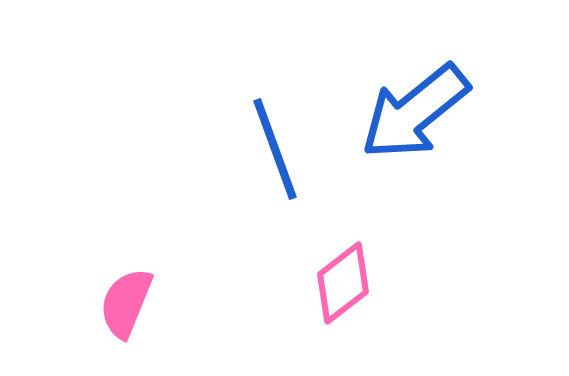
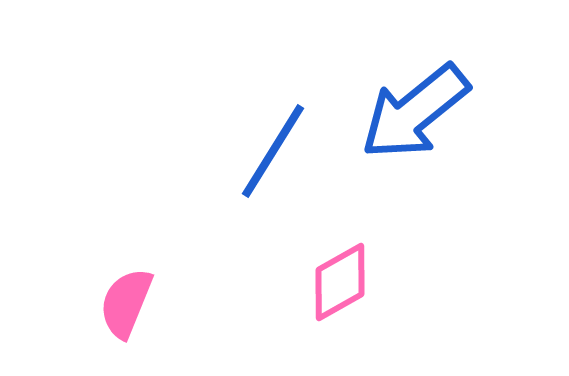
blue line: moved 2 px left, 2 px down; rotated 52 degrees clockwise
pink diamond: moved 3 px left, 1 px up; rotated 8 degrees clockwise
